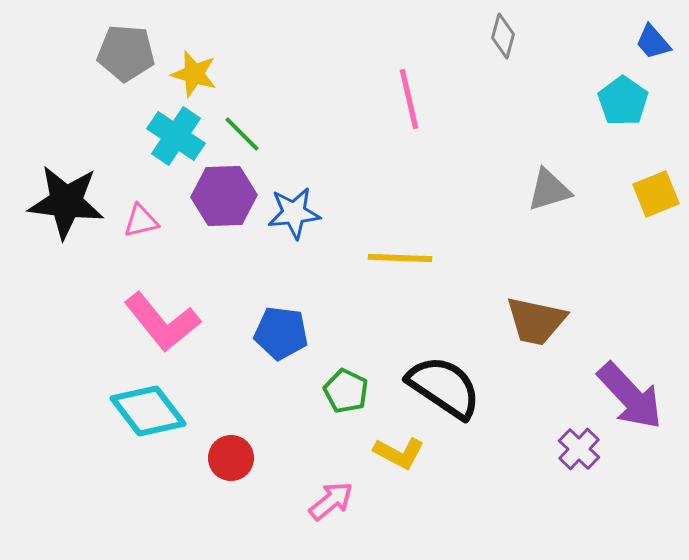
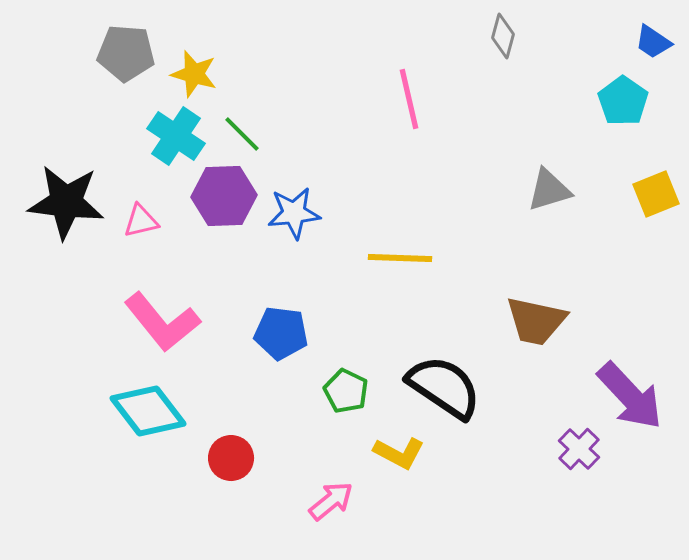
blue trapezoid: rotated 15 degrees counterclockwise
